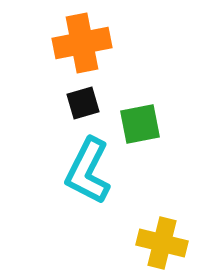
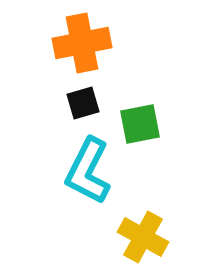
yellow cross: moved 19 px left, 6 px up; rotated 15 degrees clockwise
